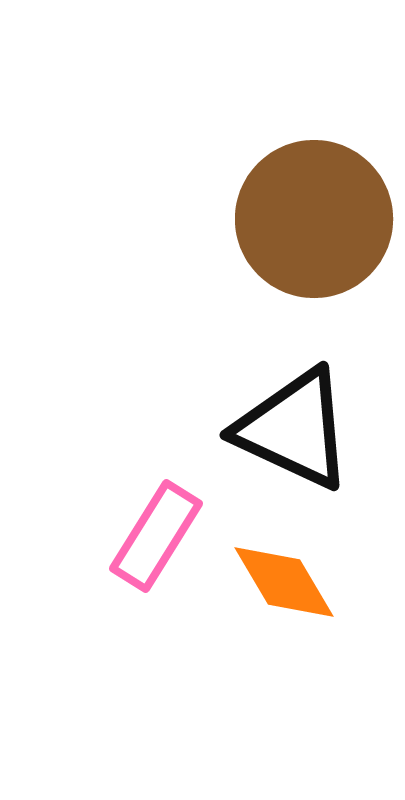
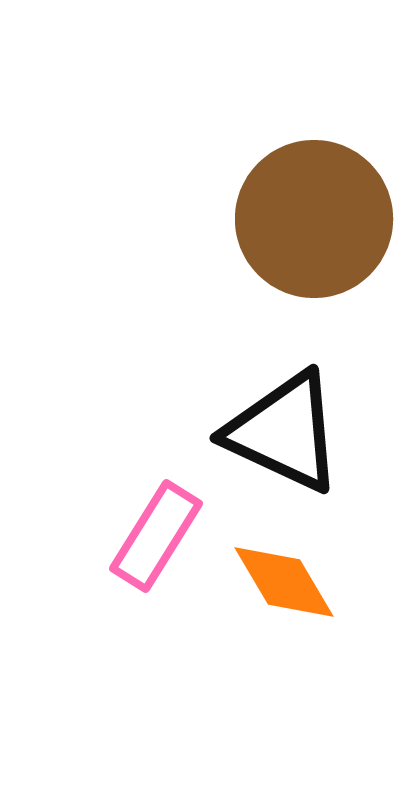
black triangle: moved 10 px left, 3 px down
